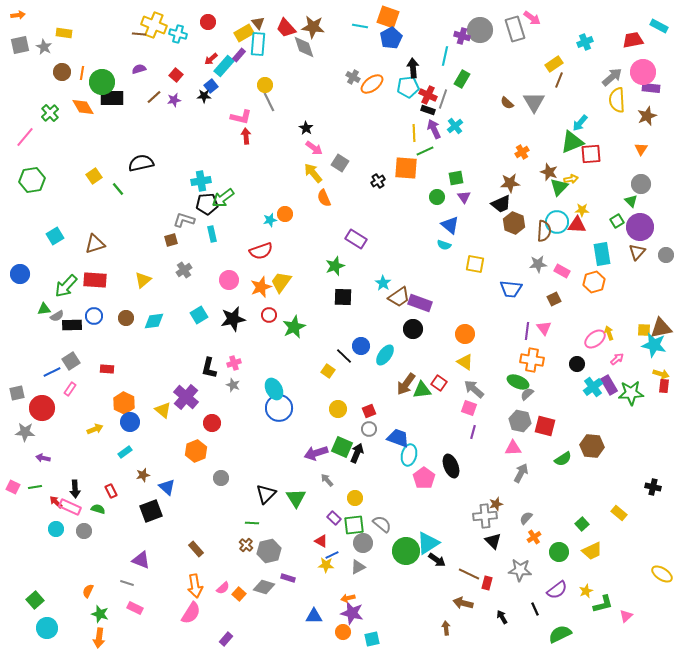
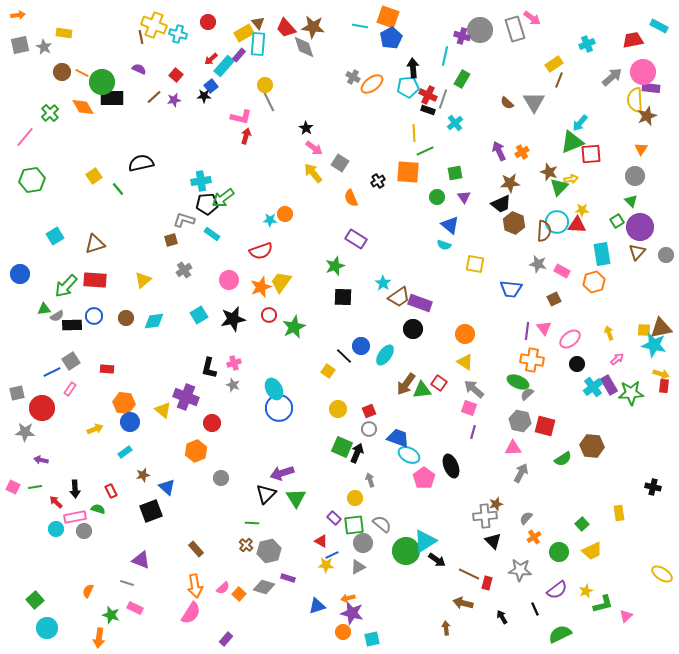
brown line at (139, 34): moved 2 px right, 3 px down; rotated 72 degrees clockwise
cyan cross at (585, 42): moved 2 px right, 2 px down
purple semicircle at (139, 69): rotated 40 degrees clockwise
orange line at (82, 73): rotated 72 degrees counterclockwise
yellow semicircle at (617, 100): moved 18 px right
cyan cross at (455, 126): moved 3 px up
purple arrow at (434, 129): moved 65 px right, 22 px down
red arrow at (246, 136): rotated 21 degrees clockwise
orange square at (406, 168): moved 2 px right, 4 px down
green square at (456, 178): moved 1 px left, 5 px up
gray circle at (641, 184): moved 6 px left, 8 px up
orange semicircle at (324, 198): moved 27 px right
cyan star at (270, 220): rotated 16 degrees clockwise
cyan rectangle at (212, 234): rotated 42 degrees counterclockwise
gray star at (538, 264): rotated 18 degrees clockwise
pink ellipse at (595, 339): moved 25 px left
purple cross at (186, 397): rotated 20 degrees counterclockwise
orange hexagon at (124, 403): rotated 20 degrees counterclockwise
purple arrow at (316, 453): moved 34 px left, 20 px down
cyan ellipse at (409, 455): rotated 75 degrees counterclockwise
purple arrow at (43, 458): moved 2 px left, 2 px down
gray arrow at (327, 480): moved 43 px right; rotated 24 degrees clockwise
pink rectangle at (70, 507): moved 5 px right, 10 px down; rotated 35 degrees counterclockwise
yellow rectangle at (619, 513): rotated 42 degrees clockwise
cyan triangle at (428, 543): moved 3 px left, 2 px up
green star at (100, 614): moved 11 px right, 1 px down
blue triangle at (314, 616): moved 3 px right, 10 px up; rotated 18 degrees counterclockwise
